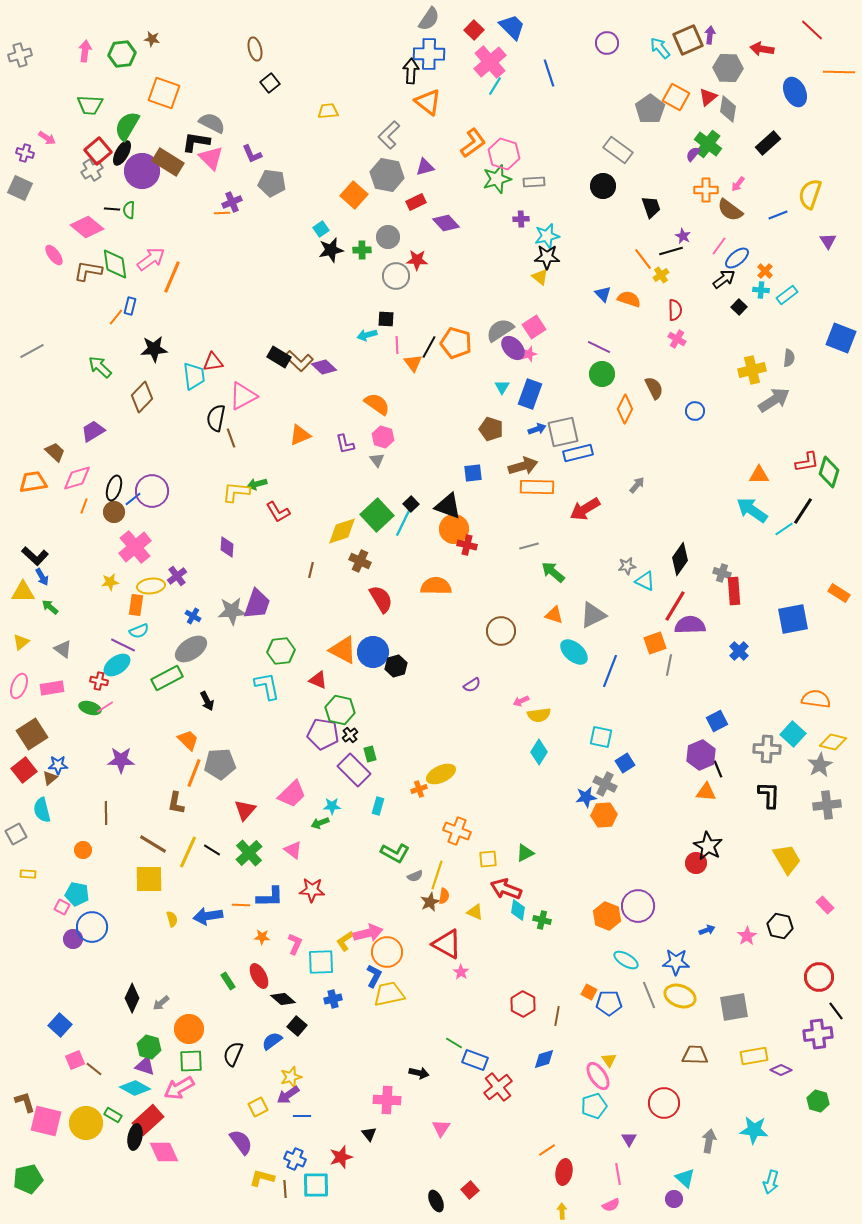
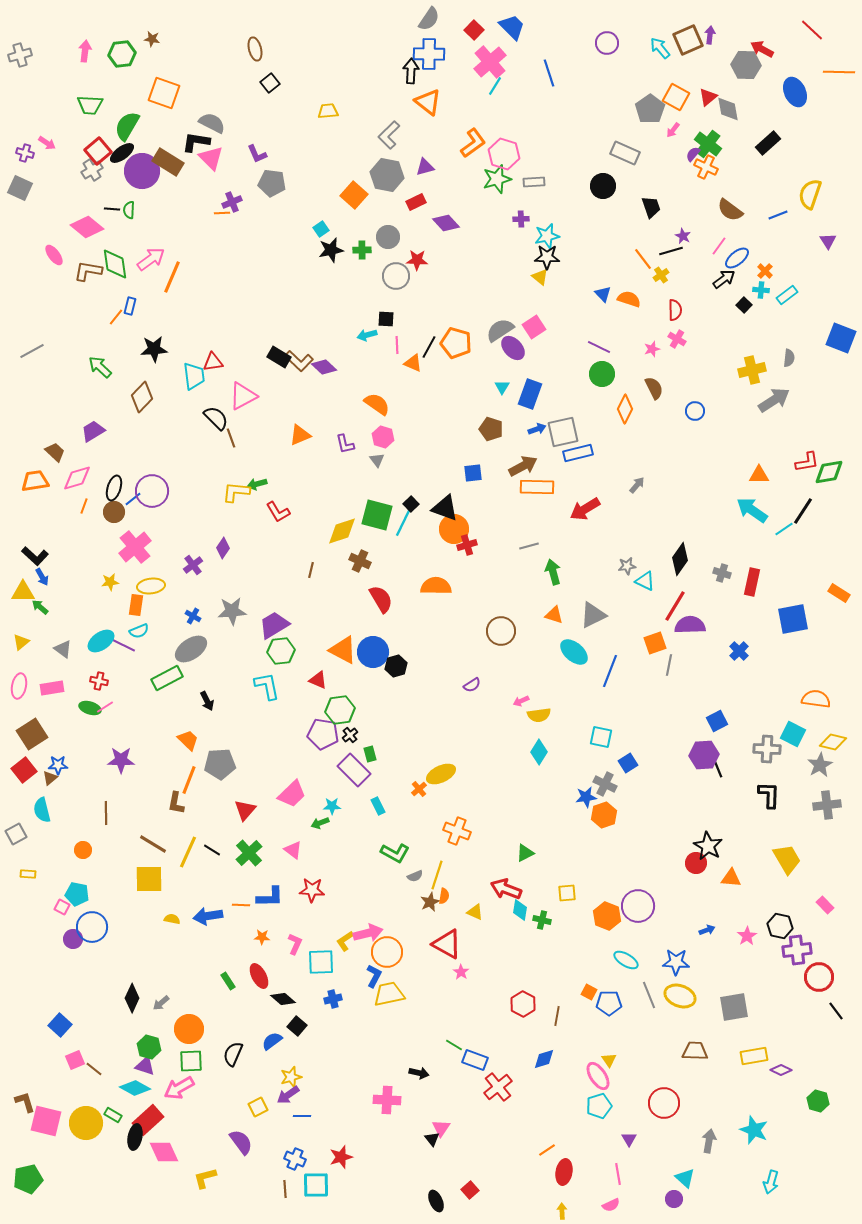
red arrow at (762, 49): rotated 20 degrees clockwise
gray hexagon at (728, 68): moved 18 px right, 3 px up
gray diamond at (728, 109): rotated 20 degrees counterclockwise
pink arrow at (47, 138): moved 5 px down
gray rectangle at (618, 150): moved 7 px right, 3 px down; rotated 12 degrees counterclockwise
black ellipse at (122, 153): rotated 25 degrees clockwise
purple L-shape at (252, 154): moved 5 px right
pink arrow at (738, 184): moved 65 px left, 54 px up
orange cross at (706, 190): moved 23 px up; rotated 25 degrees clockwise
black square at (739, 307): moved 5 px right, 2 px up
pink star at (529, 354): moved 123 px right, 5 px up
orange triangle at (413, 363): rotated 30 degrees counterclockwise
black semicircle at (216, 418): rotated 124 degrees clockwise
brown arrow at (523, 466): rotated 12 degrees counterclockwise
green diamond at (829, 472): rotated 64 degrees clockwise
orange trapezoid at (33, 482): moved 2 px right, 1 px up
black triangle at (448, 506): moved 3 px left, 2 px down
green square at (377, 515): rotated 32 degrees counterclockwise
red cross at (467, 545): rotated 30 degrees counterclockwise
purple diamond at (227, 547): moved 4 px left, 1 px down; rotated 30 degrees clockwise
green arrow at (553, 572): rotated 35 degrees clockwise
purple cross at (177, 576): moved 16 px right, 11 px up
red rectangle at (734, 591): moved 18 px right, 9 px up; rotated 16 degrees clockwise
purple trapezoid at (257, 604): moved 17 px right, 21 px down; rotated 140 degrees counterclockwise
green arrow at (50, 607): moved 10 px left
cyan ellipse at (117, 665): moved 16 px left, 24 px up
pink ellipse at (19, 686): rotated 10 degrees counterclockwise
green hexagon at (340, 710): rotated 20 degrees counterclockwise
cyan square at (793, 734): rotated 15 degrees counterclockwise
purple hexagon at (701, 755): moved 3 px right; rotated 20 degrees clockwise
blue square at (625, 763): moved 3 px right
orange line at (194, 773): moved 5 px left, 7 px down
orange cross at (419, 789): rotated 21 degrees counterclockwise
orange triangle at (706, 792): moved 25 px right, 86 px down
cyan rectangle at (378, 806): rotated 42 degrees counterclockwise
orange hexagon at (604, 815): rotated 15 degrees counterclockwise
yellow square at (488, 859): moved 79 px right, 34 px down
cyan diamond at (518, 910): moved 2 px right
yellow semicircle at (172, 919): rotated 63 degrees counterclockwise
purple cross at (818, 1034): moved 21 px left, 84 px up
green line at (454, 1043): moved 2 px down
brown trapezoid at (695, 1055): moved 4 px up
cyan pentagon at (594, 1106): moved 5 px right
cyan star at (754, 1130): rotated 16 degrees clockwise
black triangle at (369, 1134): moved 63 px right, 5 px down
yellow L-shape at (262, 1178): moved 57 px left; rotated 30 degrees counterclockwise
